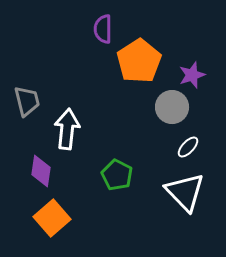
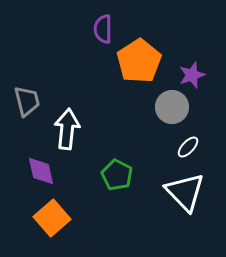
purple diamond: rotated 20 degrees counterclockwise
